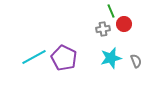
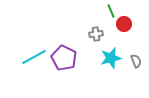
gray cross: moved 7 px left, 5 px down
